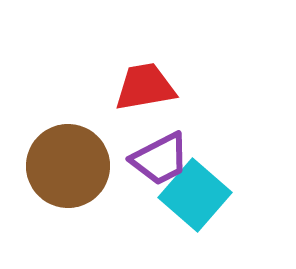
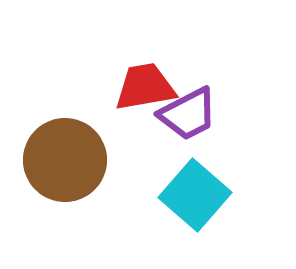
purple trapezoid: moved 28 px right, 45 px up
brown circle: moved 3 px left, 6 px up
